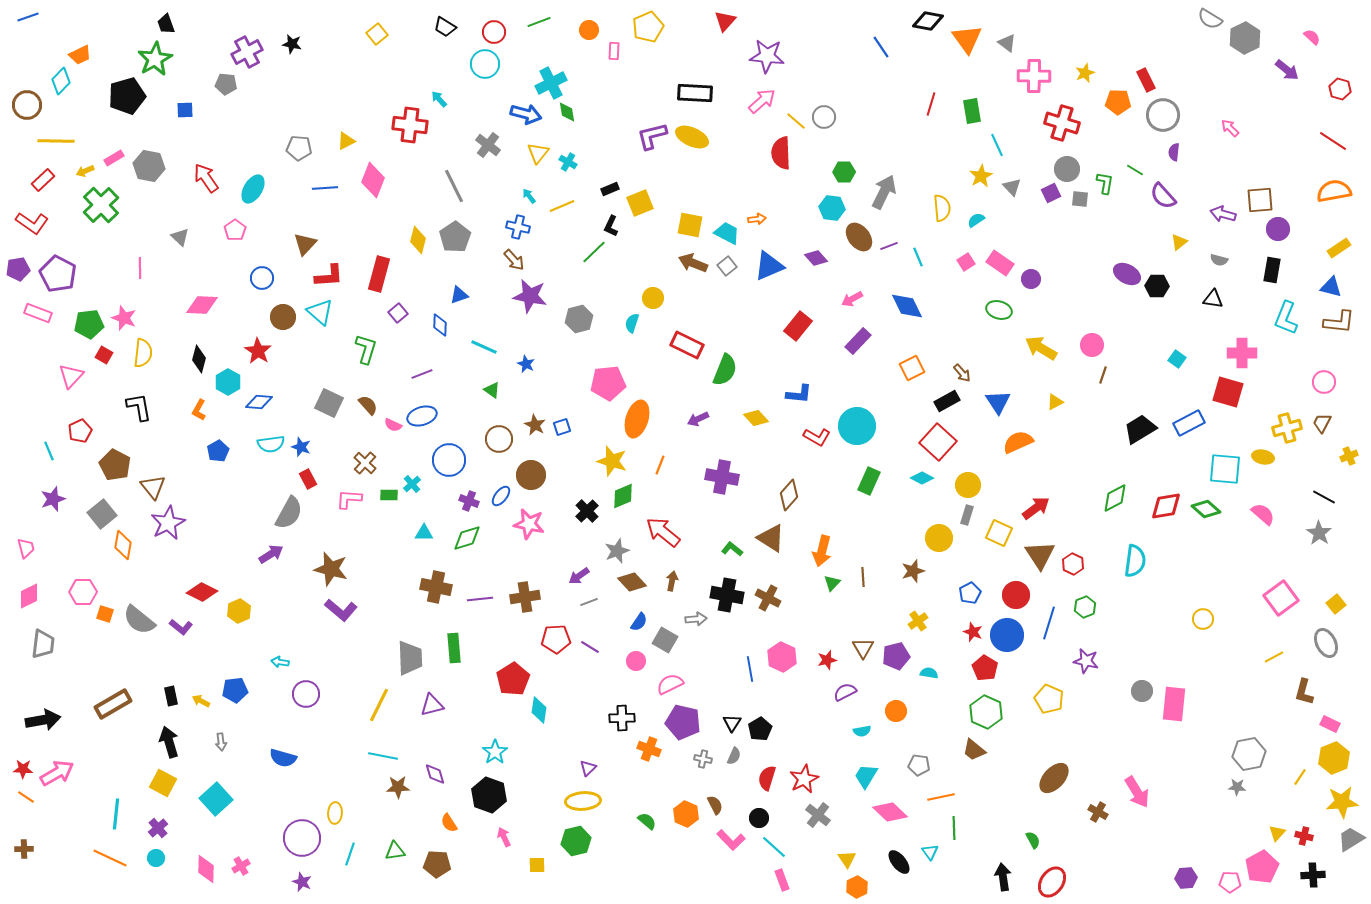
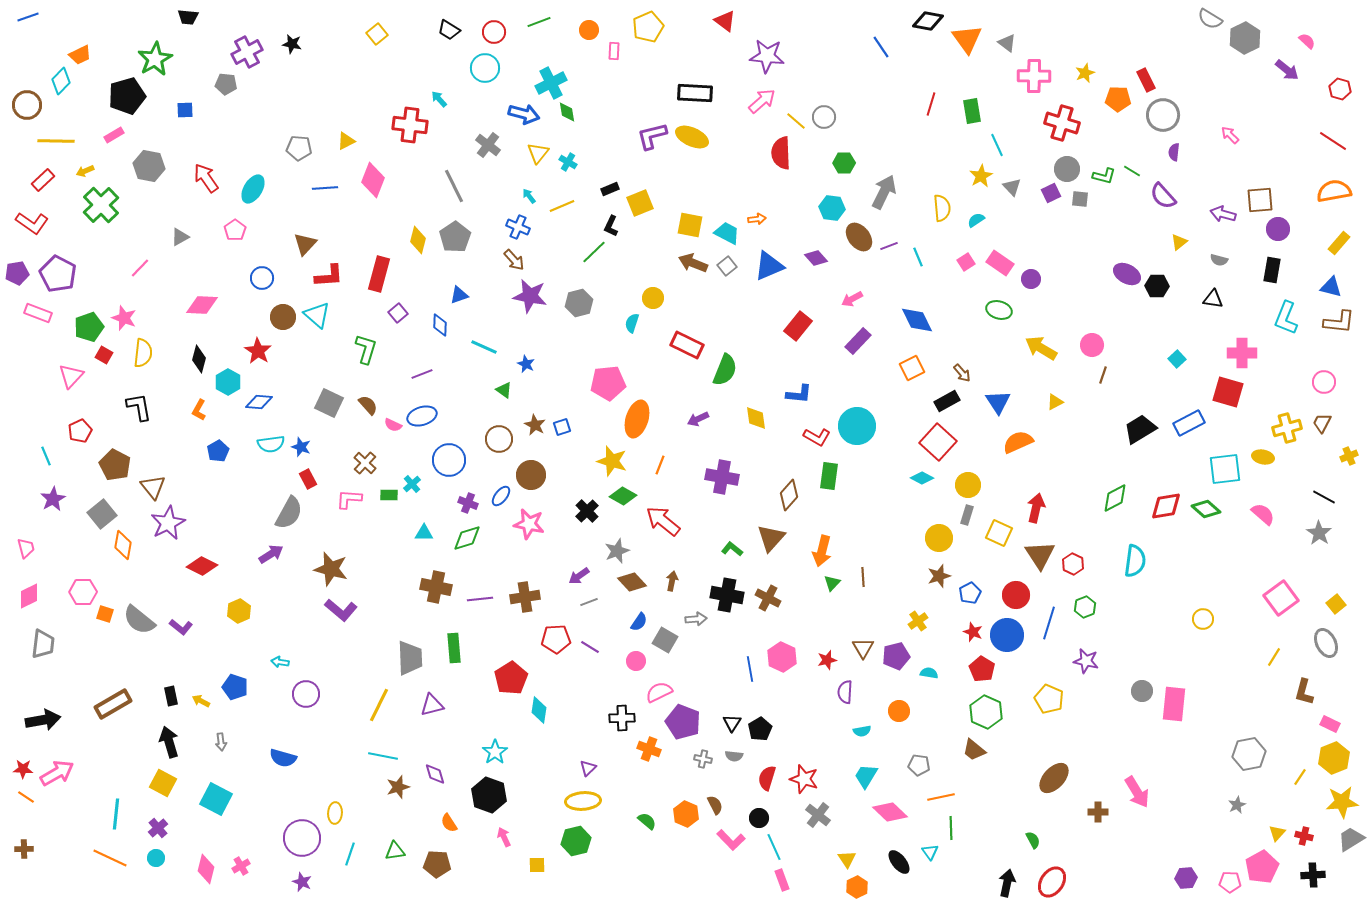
red triangle at (725, 21): rotated 35 degrees counterclockwise
black trapezoid at (166, 24): moved 22 px right, 7 px up; rotated 65 degrees counterclockwise
black trapezoid at (445, 27): moved 4 px right, 3 px down
pink semicircle at (1312, 37): moved 5 px left, 4 px down
cyan circle at (485, 64): moved 4 px down
orange pentagon at (1118, 102): moved 3 px up
blue arrow at (526, 114): moved 2 px left
pink arrow at (1230, 128): moved 7 px down
pink rectangle at (114, 158): moved 23 px up
green line at (1135, 170): moved 3 px left, 1 px down
green hexagon at (844, 172): moved 9 px up
green L-shape at (1105, 183): moved 1 px left, 7 px up; rotated 95 degrees clockwise
blue cross at (518, 227): rotated 10 degrees clockwise
gray triangle at (180, 237): rotated 48 degrees clockwise
yellow rectangle at (1339, 248): moved 5 px up; rotated 15 degrees counterclockwise
pink line at (140, 268): rotated 45 degrees clockwise
purple pentagon at (18, 269): moved 1 px left, 4 px down
blue diamond at (907, 306): moved 10 px right, 14 px down
cyan triangle at (320, 312): moved 3 px left, 3 px down
gray hexagon at (579, 319): moved 16 px up
green pentagon at (89, 324): moved 3 px down; rotated 12 degrees counterclockwise
cyan square at (1177, 359): rotated 12 degrees clockwise
green triangle at (492, 390): moved 12 px right
yellow diamond at (756, 418): rotated 35 degrees clockwise
cyan line at (49, 451): moved 3 px left, 5 px down
cyan square at (1225, 469): rotated 12 degrees counterclockwise
green rectangle at (869, 481): moved 40 px left, 5 px up; rotated 16 degrees counterclockwise
green diamond at (623, 496): rotated 52 degrees clockwise
purple star at (53, 499): rotated 10 degrees counterclockwise
purple cross at (469, 501): moved 1 px left, 2 px down
red arrow at (1036, 508): rotated 40 degrees counterclockwise
red arrow at (663, 532): moved 11 px up
brown triangle at (771, 538): rotated 40 degrees clockwise
brown star at (913, 571): moved 26 px right, 5 px down
red diamond at (202, 592): moved 26 px up
yellow line at (1274, 657): rotated 30 degrees counterclockwise
red pentagon at (985, 668): moved 3 px left, 1 px down
red pentagon at (513, 679): moved 2 px left, 1 px up
pink semicircle at (670, 684): moved 11 px left, 8 px down
blue pentagon at (235, 690): moved 3 px up; rotated 25 degrees clockwise
purple semicircle at (845, 692): rotated 60 degrees counterclockwise
orange circle at (896, 711): moved 3 px right
purple pentagon at (683, 722): rotated 8 degrees clockwise
gray semicircle at (734, 756): rotated 72 degrees clockwise
red star at (804, 779): rotated 28 degrees counterclockwise
brown star at (398, 787): rotated 15 degrees counterclockwise
gray star at (1237, 787): moved 18 px down; rotated 30 degrees counterclockwise
cyan square at (216, 799): rotated 20 degrees counterclockwise
brown cross at (1098, 812): rotated 30 degrees counterclockwise
green line at (954, 828): moved 3 px left
cyan line at (774, 847): rotated 24 degrees clockwise
pink diamond at (206, 869): rotated 12 degrees clockwise
black arrow at (1003, 877): moved 4 px right, 6 px down; rotated 20 degrees clockwise
